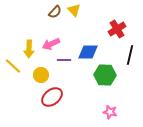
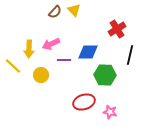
red ellipse: moved 32 px right, 5 px down; rotated 20 degrees clockwise
